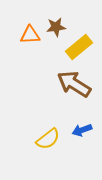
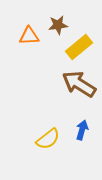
brown star: moved 2 px right, 2 px up
orange triangle: moved 1 px left, 1 px down
brown arrow: moved 5 px right
blue arrow: rotated 126 degrees clockwise
